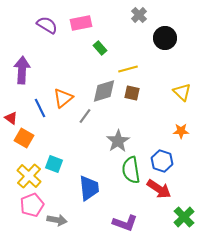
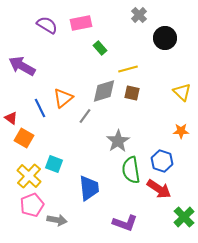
purple arrow: moved 4 px up; rotated 64 degrees counterclockwise
